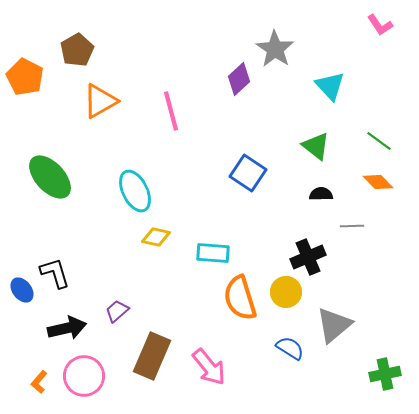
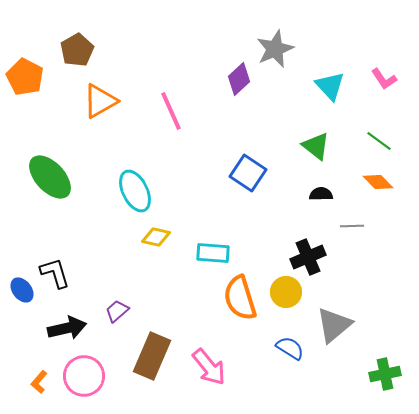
pink L-shape: moved 4 px right, 54 px down
gray star: rotated 15 degrees clockwise
pink line: rotated 9 degrees counterclockwise
